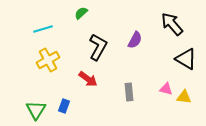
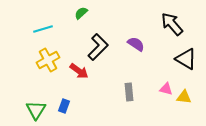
purple semicircle: moved 1 px right, 4 px down; rotated 84 degrees counterclockwise
black L-shape: rotated 16 degrees clockwise
red arrow: moved 9 px left, 8 px up
